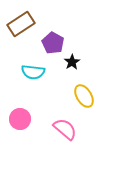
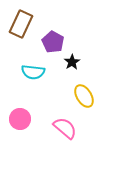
brown rectangle: rotated 32 degrees counterclockwise
purple pentagon: moved 1 px up
pink semicircle: moved 1 px up
